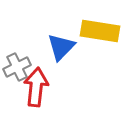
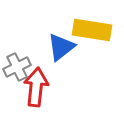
yellow rectangle: moved 8 px left, 1 px up
blue triangle: rotated 8 degrees clockwise
